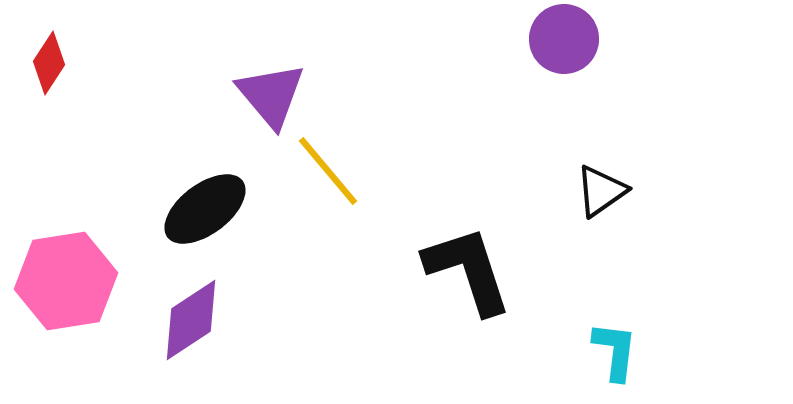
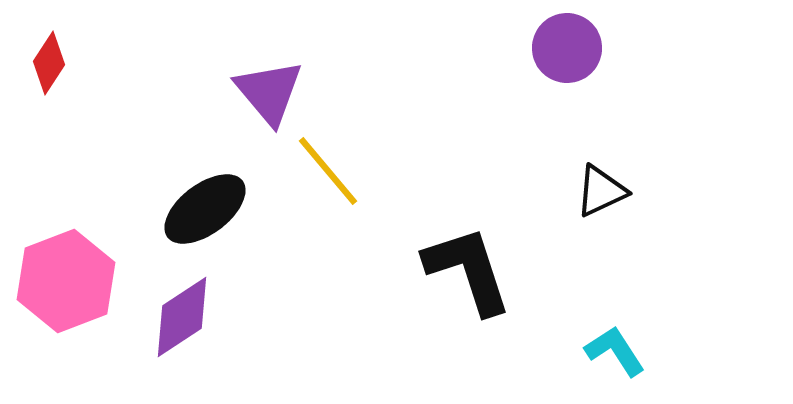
purple circle: moved 3 px right, 9 px down
purple triangle: moved 2 px left, 3 px up
black triangle: rotated 10 degrees clockwise
pink hexagon: rotated 12 degrees counterclockwise
purple diamond: moved 9 px left, 3 px up
cyan L-shape: rotated 40 degrees counterclockwise
